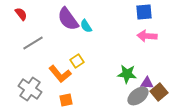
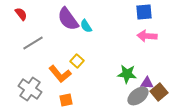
yellow square: rotated 16 degrees counterclockwise
